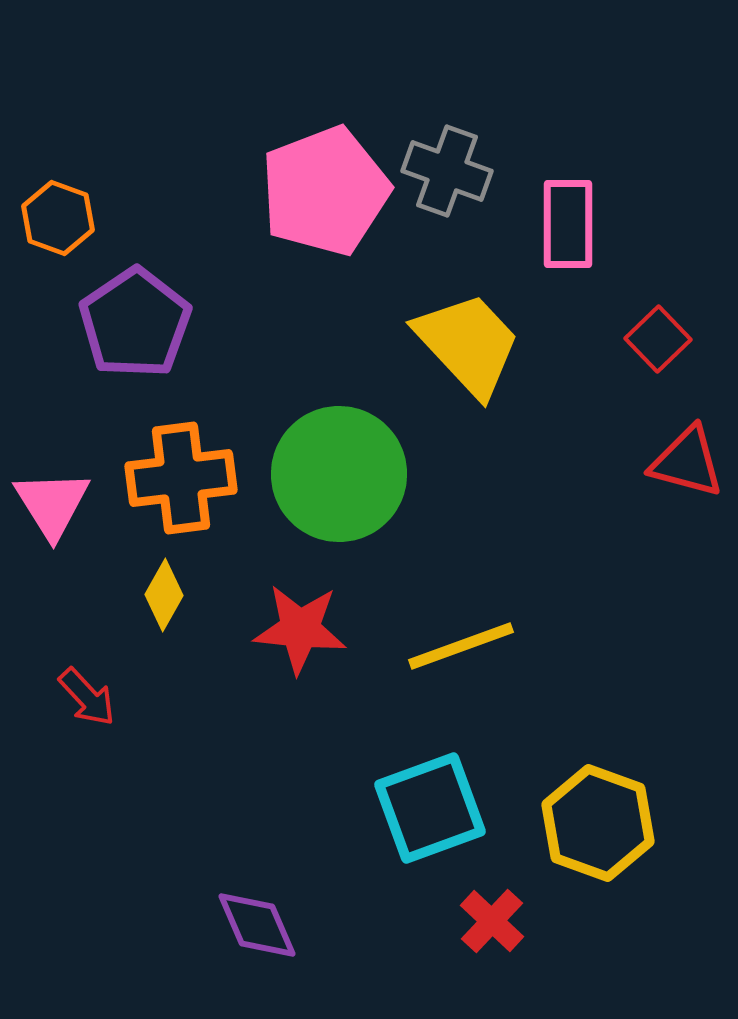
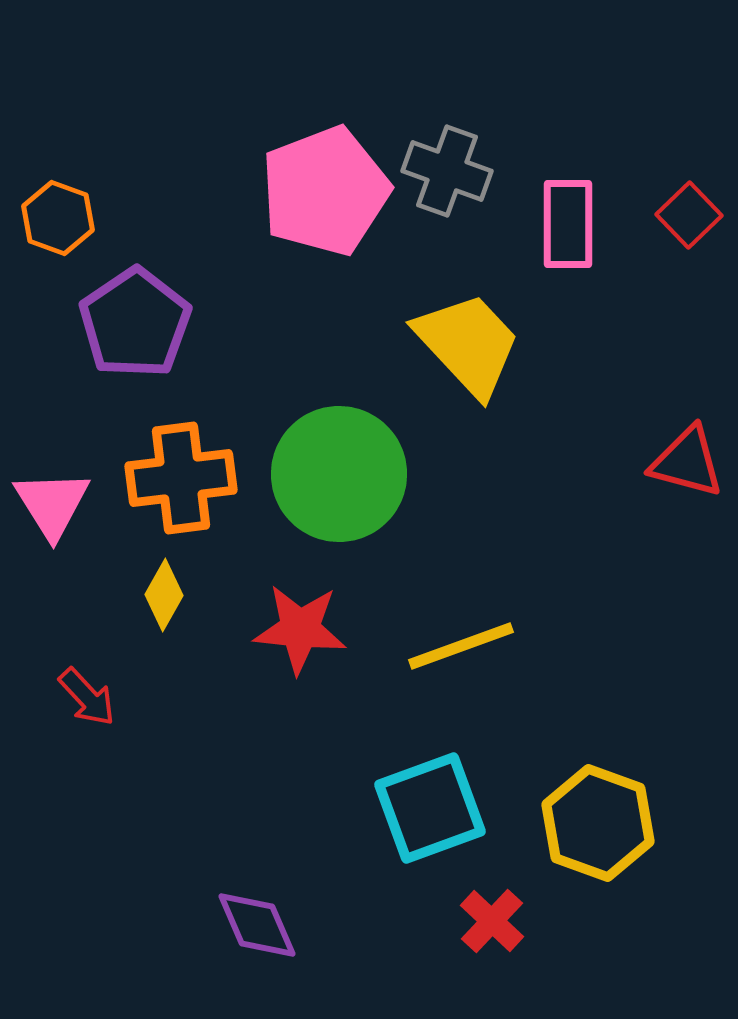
red square: moved 31 px right, 124 px up
